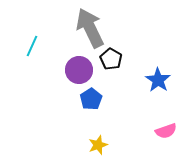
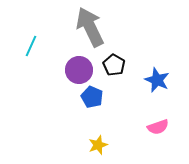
gray arrow: moved 1 px up
cyan line: moved 1 px left
black pentagon: moved 3 px right, 6 px down
blue star: moved 1 px left; rotated 10 degrees counterclockwise
blue pentagon: moved 1 px right, 2 px up; rotated 15 degrees counterclockwise
pink semicircle: moved 8 px left, 4 px up
